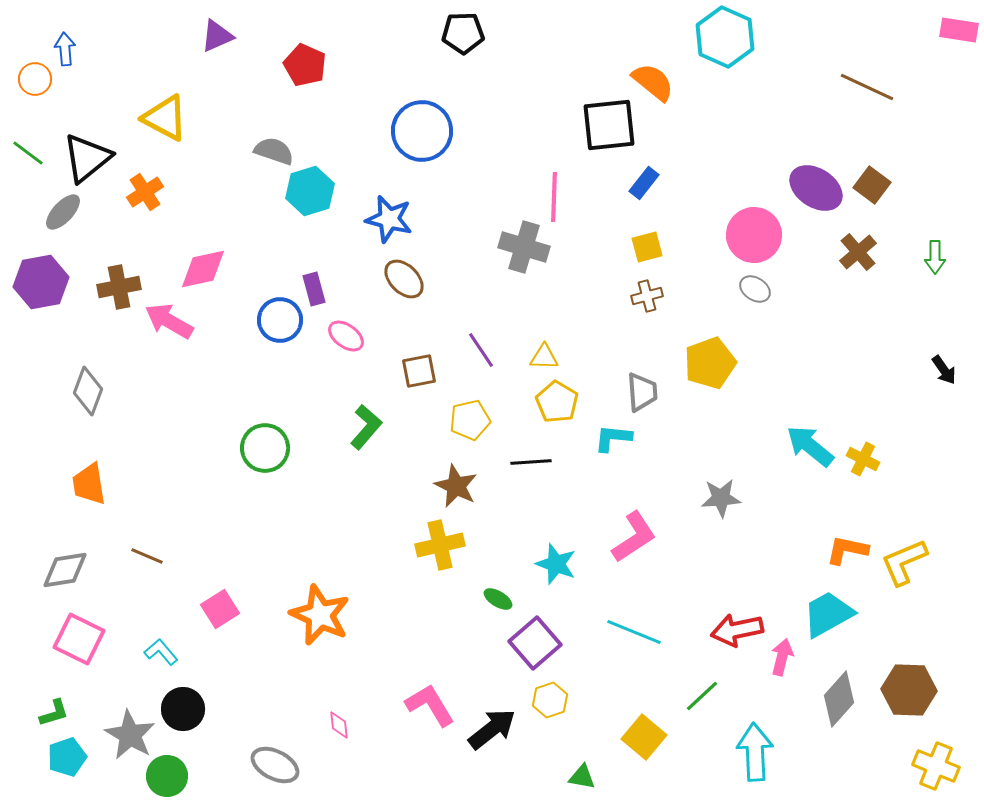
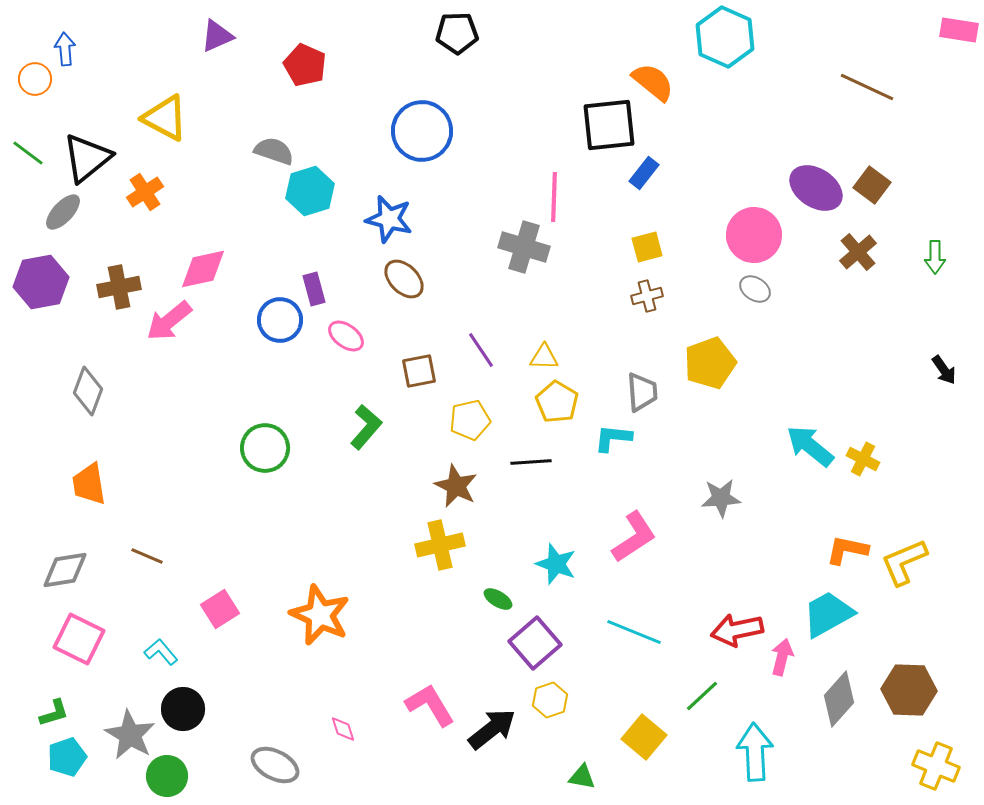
black pentagon at (463, 33): moved 6 px left
blue rectangle at (644, 183): moved 10 px up
pink arrow at (169, 321): rotated 69 degrees counterclockwise
pink diamond at (339, 725): moved 4 px right, 4 px down; rotated 12 degrees counterclockwise
